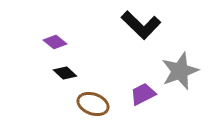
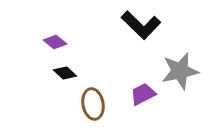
gray star: rotated 9 degrees clockwise
brown ellipse: rotated 60 degrees clockwise
